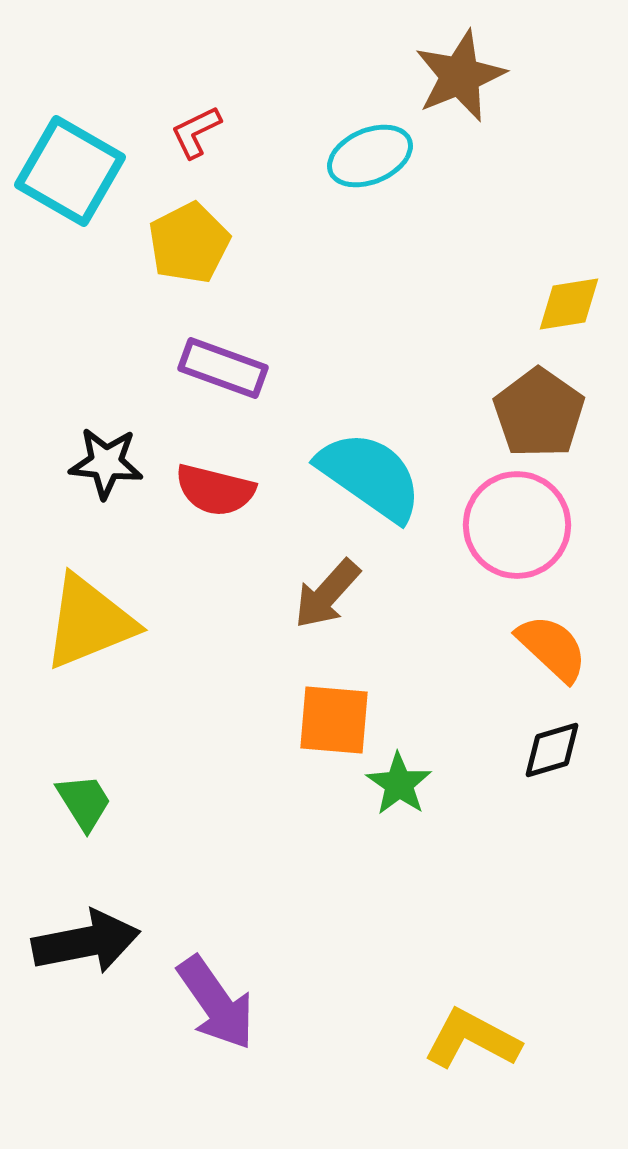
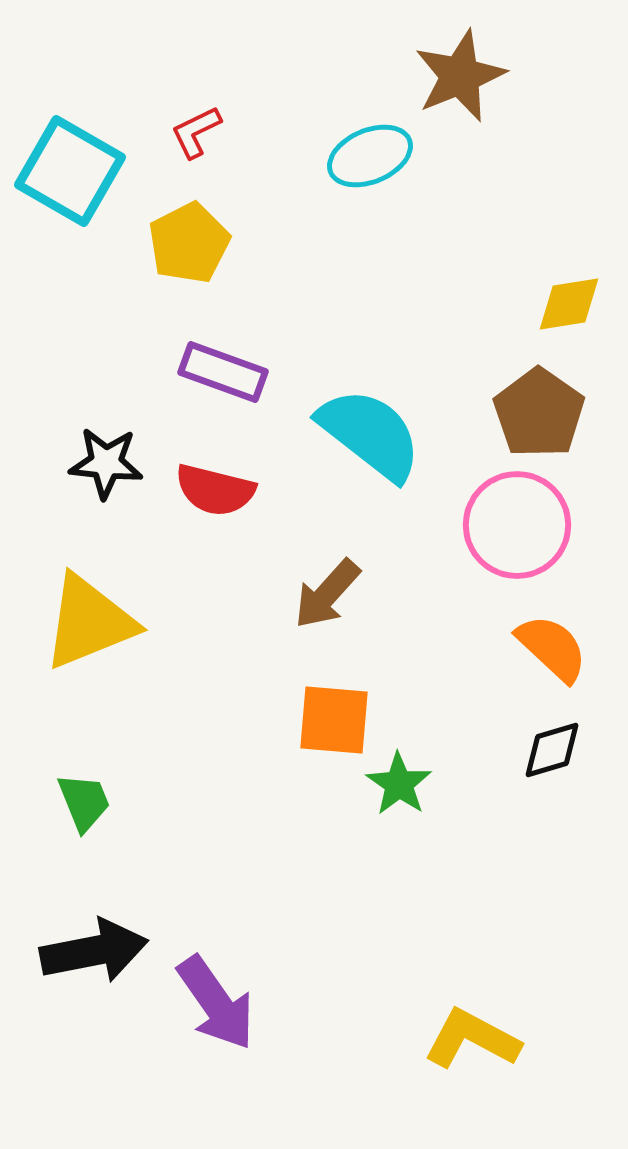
purple rectangle: moved 4 px down
cyan semicircle: moved 42 px up; rotated 3 degrees clockwise
green trapezoid: rotated 10 degrees clockwise
black arrow: moved 8 px right, 9 px down
